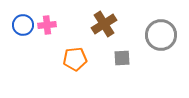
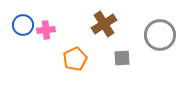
pink cross: moved 1 px left, 5 px down
gray circle: moved 1 px left
orange pentagon: rotated 20 degrees counterclockwise
